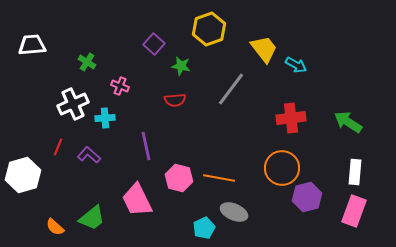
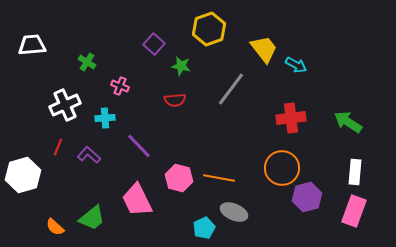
white cross: moved 8 px left, 1 px down
purple line: moved 7 px left; rotated 32 degrees counterclockwise
